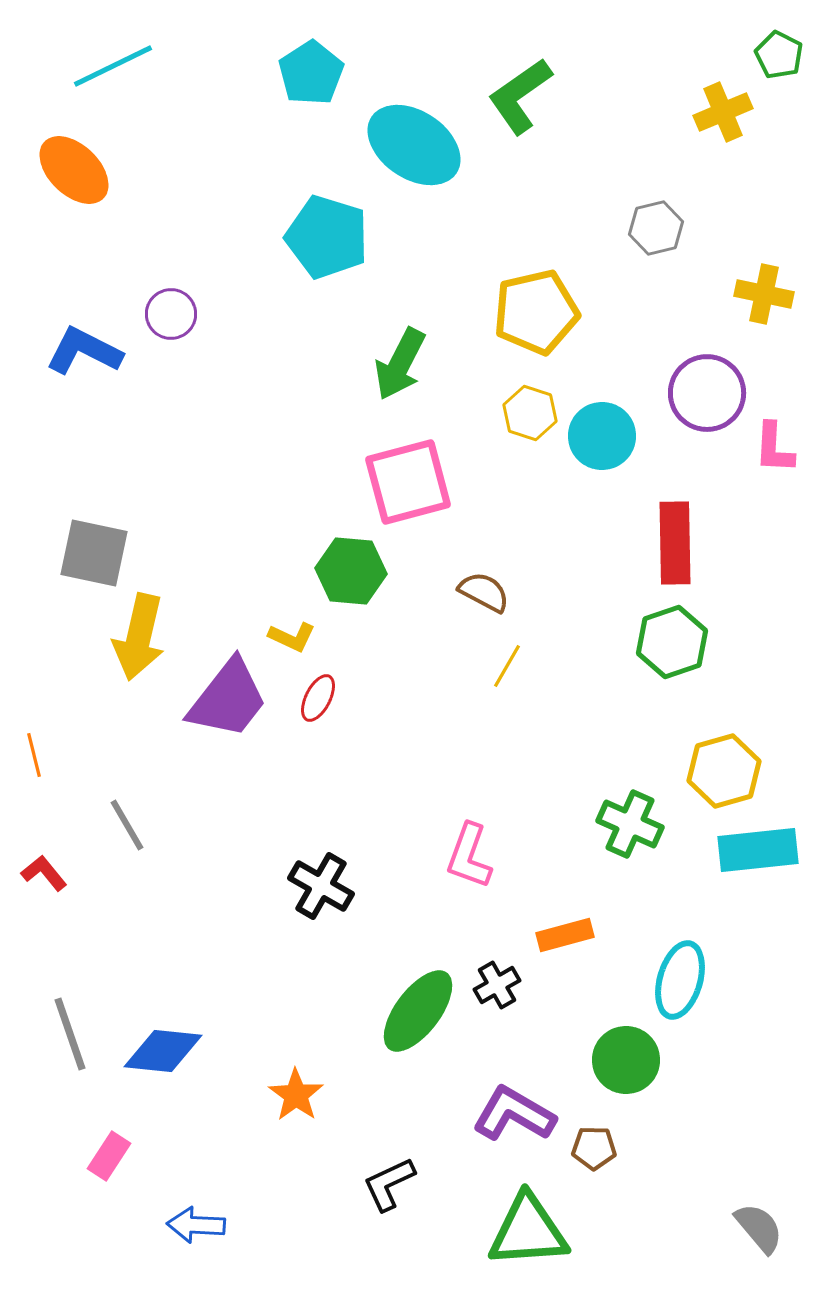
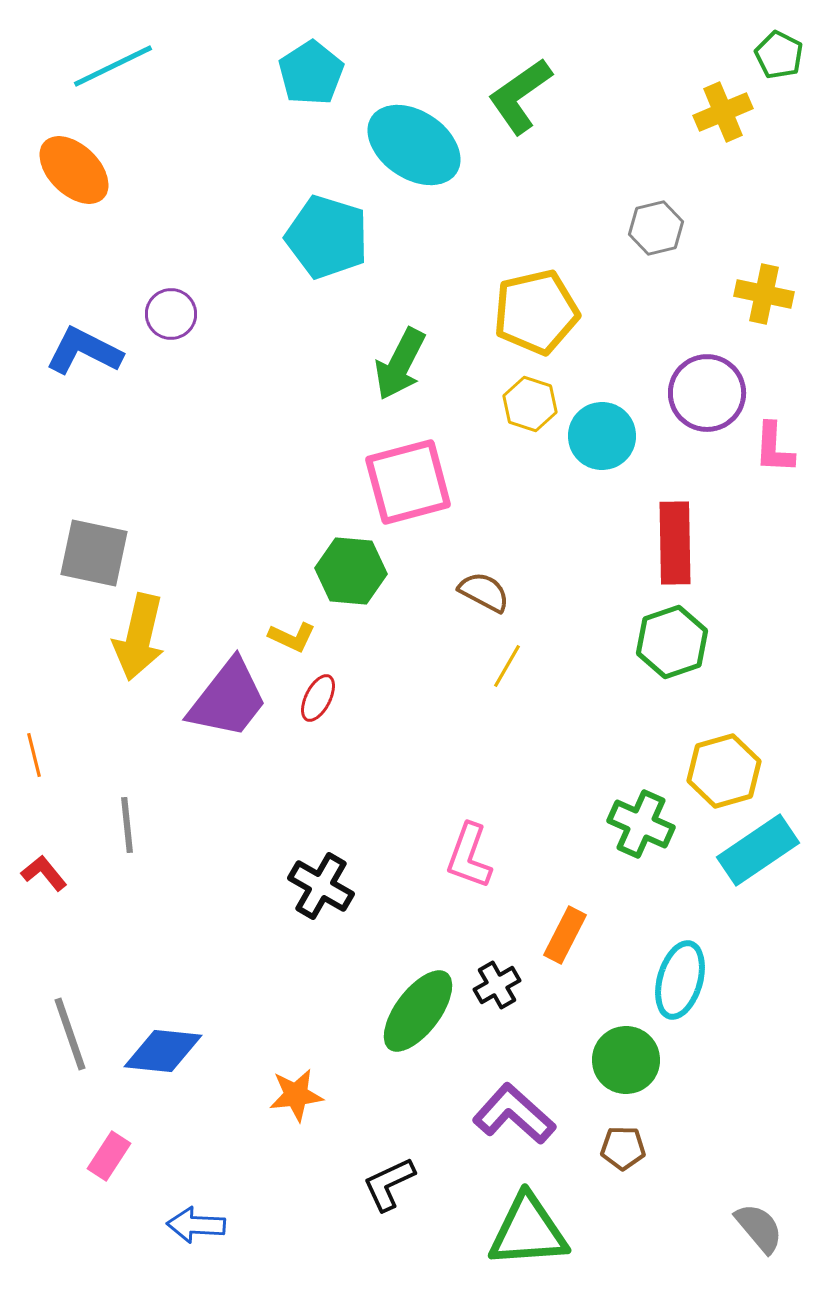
yellow hexagon at (530, 413): moved 9 px up
green cross at (630, 824): moved 11 px right
gray line at (127, 825): rotated 24 degrees clockwise
cyan rectangle at (758, 850): rotated 28 degrees counterclockwise
orange rectangle at (565, 935): rotated 48 degrees counterclockwise
orange star at (296, 1095): rotated 30 degrees clockwise
purple L-shape at (514, 1114): rotated 12 degrees clockwise
brown pentagon at (594, 1148): moved 29 px right
